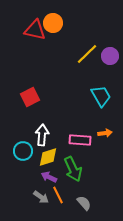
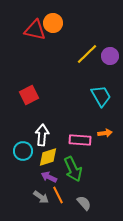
red square: moved 1 px left, 2 px up
